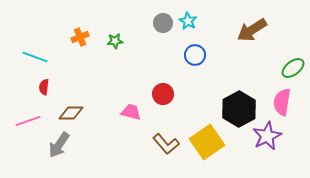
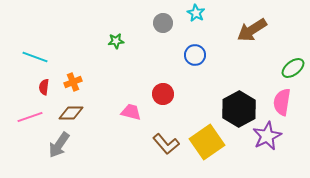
cyan star: moved 8 px right, 8 px up
orange cross: moved 7 px left, 45 px down
green star: moved 1 px right
pink line: moved 2 px right, 4 px up
